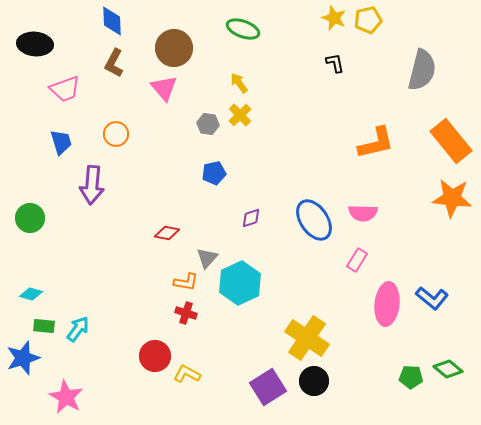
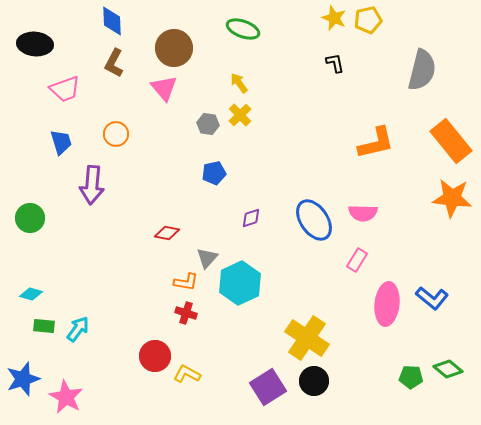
blue star at (23, 358): moved 21 px down
